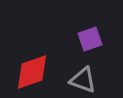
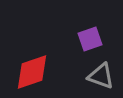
gray triangle: moved 18 px right, 4 px up
